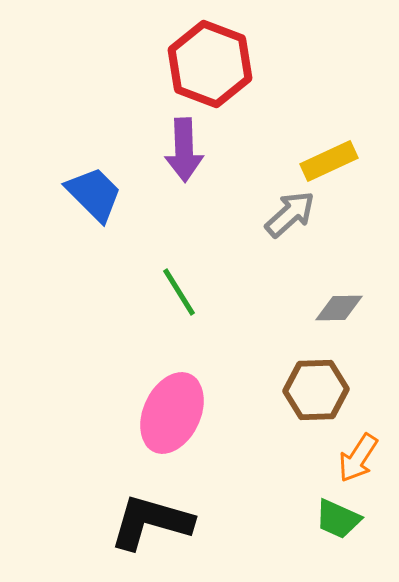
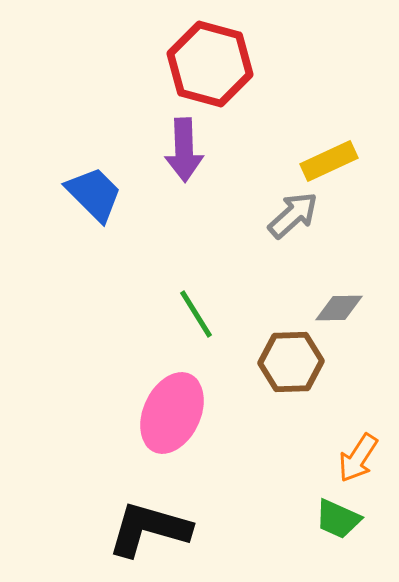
red hexagon: rotated 6 degrees counterclockwise
gray arrow: moved 3 px right, 1 px down
green line: moved 17 px right, 22 px down
brown hexagon: moved 25 px left, 28 px up
black L-shape: moved 2 px left, 7 px down
